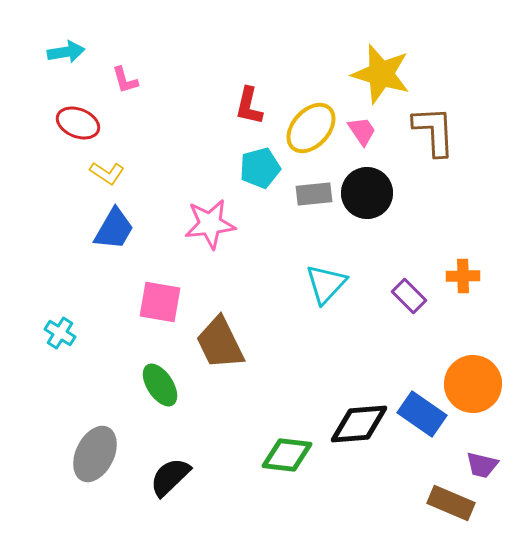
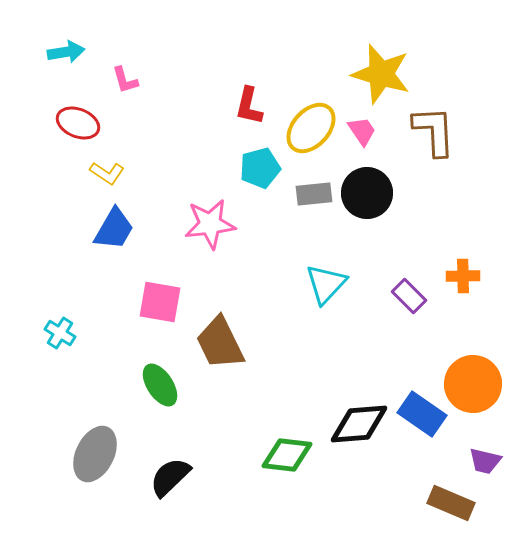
purple trapezoid: moved 3 px right, 4 px up
